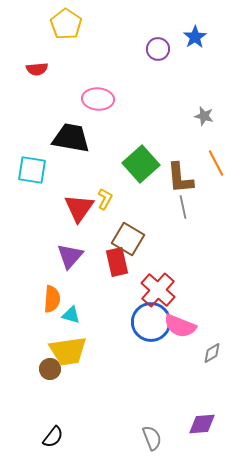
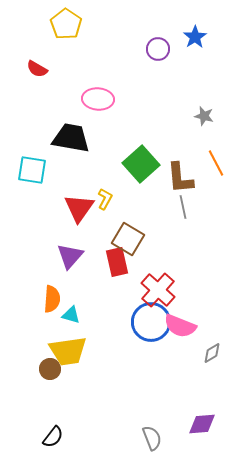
red semicircle: rotated 35 degrees clockwise
